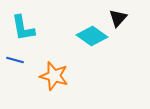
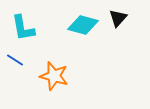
cyan diamond: moved 9 px left, 11 px up; rotated 20 degrees counterclockwise
blue line: rotated 18 degrees clockwise
